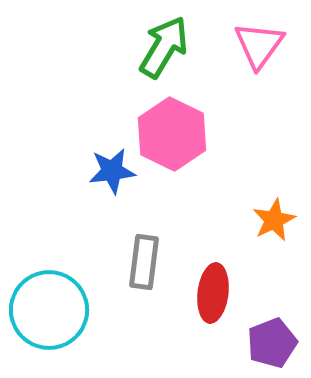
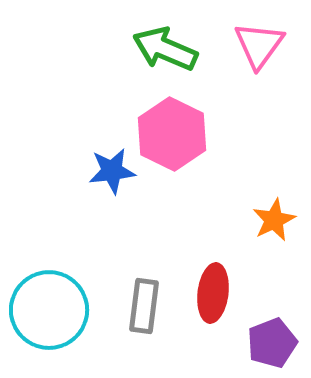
green arrow: moved 1 px right, 2 px down; rotated 98 degrees counterclockwise
gray rectangle: moved 44 px down
